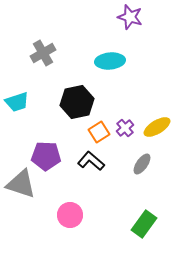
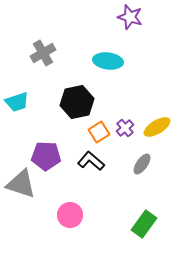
cyan ellipse: moved 2 px left; rotated 12 degrees clockwise
